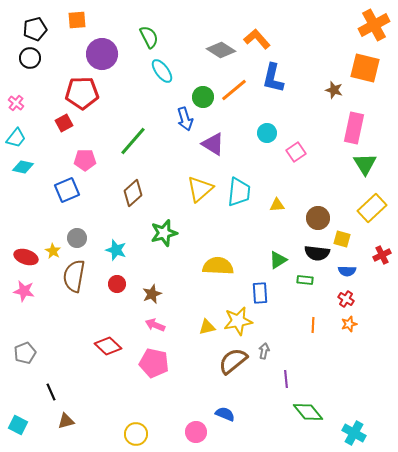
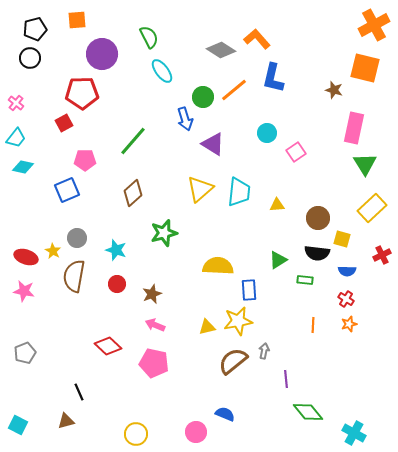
blue rectangle at (260, 293): moved 11 px left, 3 px up
black line at (51, 392): moved 28 px right
